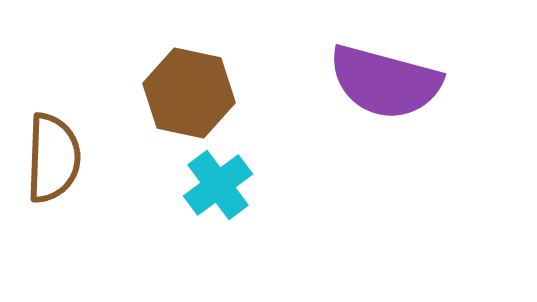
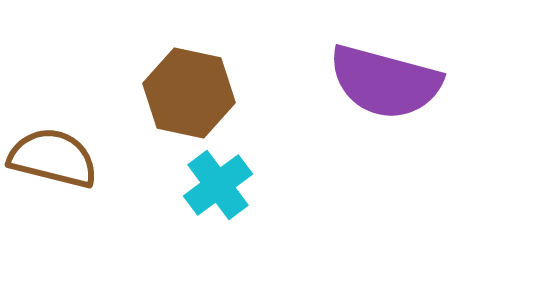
brown semicircle: rotated 78 degrees counterclockwise
